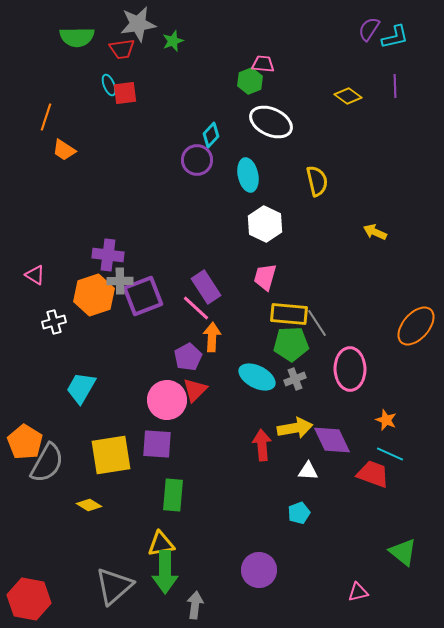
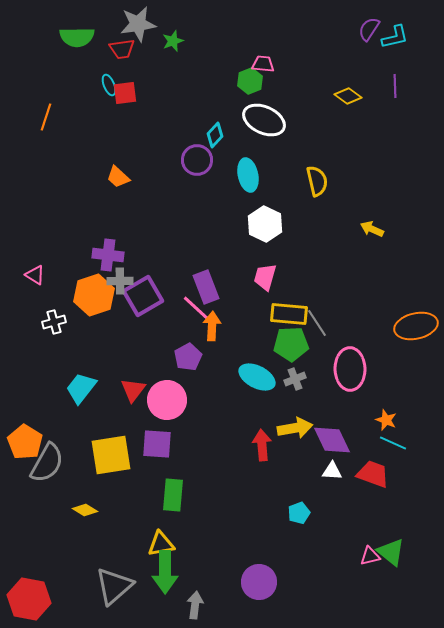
white ellipse at (271, 122): moved 7 px left, 2 px up
cyan diamond at (211, 135): moved 4 px right
orange trapezoid at (64, 150): moved 54 px right, 27 px down; rotated 10 degrees clockwise
yellow arrow at (375, 232): moved 3 px left, 3 px up
purple rectangle at (206, 287): rotated 12 degrees clockwise
purple square at (143, 296): rotated 9 degrees counterclockwise
orange ellipse at (416, 326): rotated 36 degrees clockwise
orange arrow at (212, 337): moved 11 px up
cyan trapezoid at (81, 388): rotated 8 degrees clockwise
red triangle at (195, 390): moved 62 px left; rotated 8 degrees counterclockwise
cyan line at (390, 454): moved 3 px right, 11 px up
white triangle at (308, 471): moved 24 px right
yellow diamond at (89, 505): moved 4 px left, 5 px down
green triangle at (403, 552): moved 12 px left
purple circle at (259, 570): moved 12 px down
pink triangle at (358, 592): moved 12 px right, 36 px up
